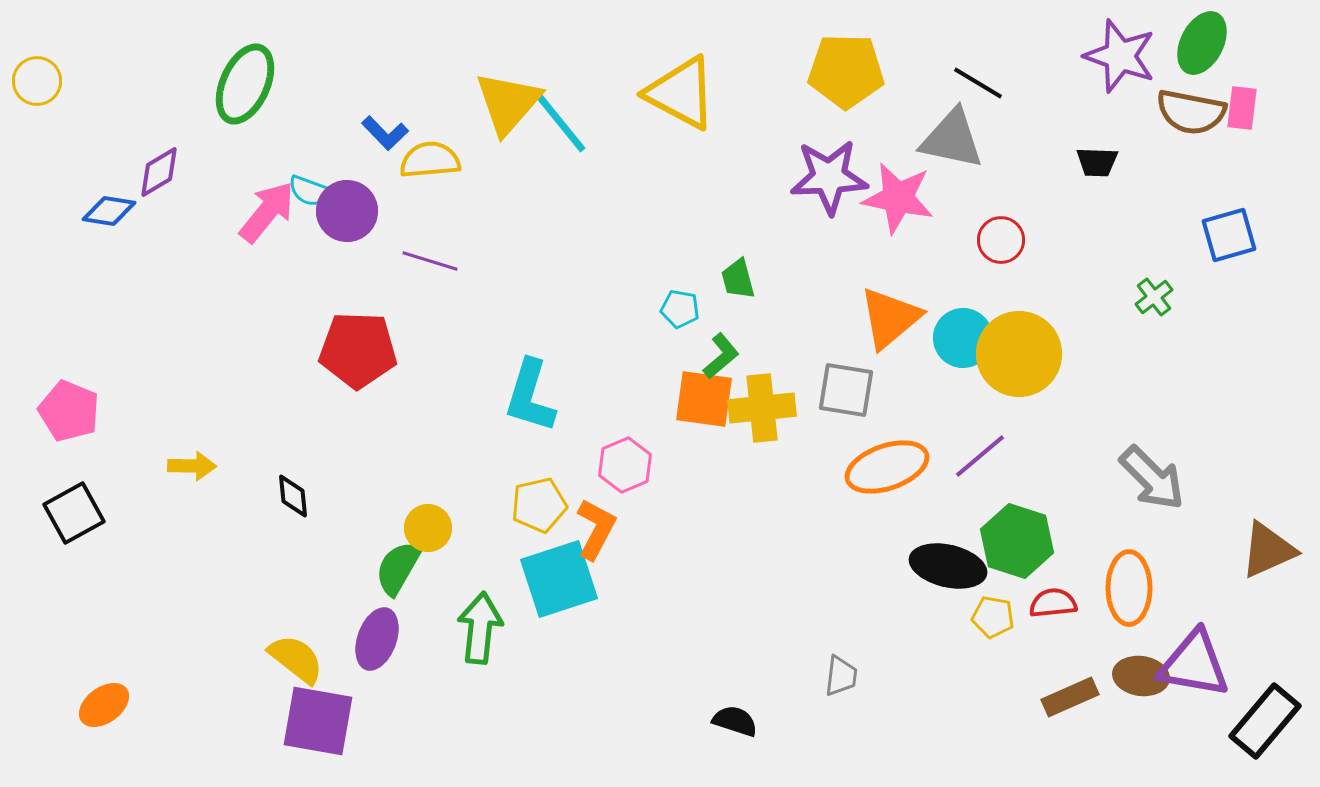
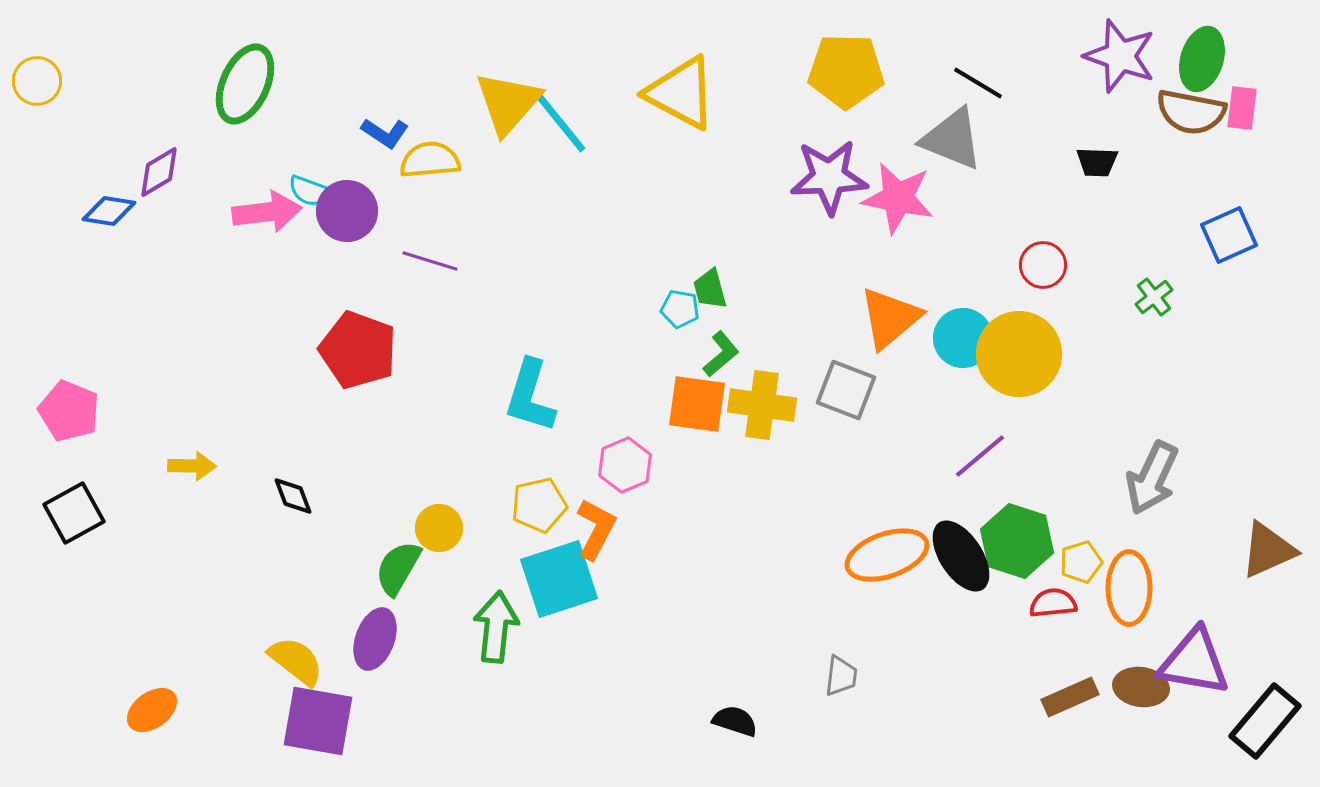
green ellipse at (1202, 43): moved 16 px down; rotated 10 degrees counterclockwise
blue L-shape at (385, 133): rotated 12 degrees counterclockwise
gray triangle at (952, 139): rotated 10 degrees clockwise
pink arrow at (267, 212): rotated 44 degrees clockwise
blue square at (1229, 235): rotated 8 degrees counterclockwise
red circle at (1001, 240): moved 42 px right, 25 px down
green trapezoid at (738, 279): moved 28 px left, 10 px down
red pentagon at (358, 350): rotated 18 degrees clockwise
green L-shape at (721, 356): moved 2 px up
gray square at (846, 390): rotated 12 degrees clockwise
orange square at (704, 399): moved 7 px left, 5 px down
yellow cross at (762, 408): moved 3 px up; rotated 14 degrees clockwise
orange ellipse at (887, 467): moved 88 px down
gray arrow at (1152, 478): rotated 70 degrees clockwise
black diamond at (293, 496): rotated 15 degrees counterclockwise
yellow circle at (428, 528): moved 11 px right
black ellipse at (948, 566): moved 13 px right, 10 px up; rotated 44 degrees clockwise
yellow pentagon at (993, 617): moved 88 px right, 55 px up; rotated 27 degrees counterclockwise
green arrow at (480, 628): moved 16 px right, 1 px up
purple ellipse at (377, 639): moved 2 px left
yellow semicircle at (296, 659): moved 2 px down
purple triangle at (1194, 664): moved 2 px up
brown ellipse at (1141, 676): moved 11 px down
orange ellipse at (104, 705): moved 48 px right, 5 px down
